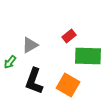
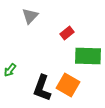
red rectangle: moved 2 px left, 3 px up
gray triangle: moved 29 px up; rotated 18 degrees counterclockwise
green arrow: moved 8 px down
black L-shape: moved 8 px right, 7 px down
